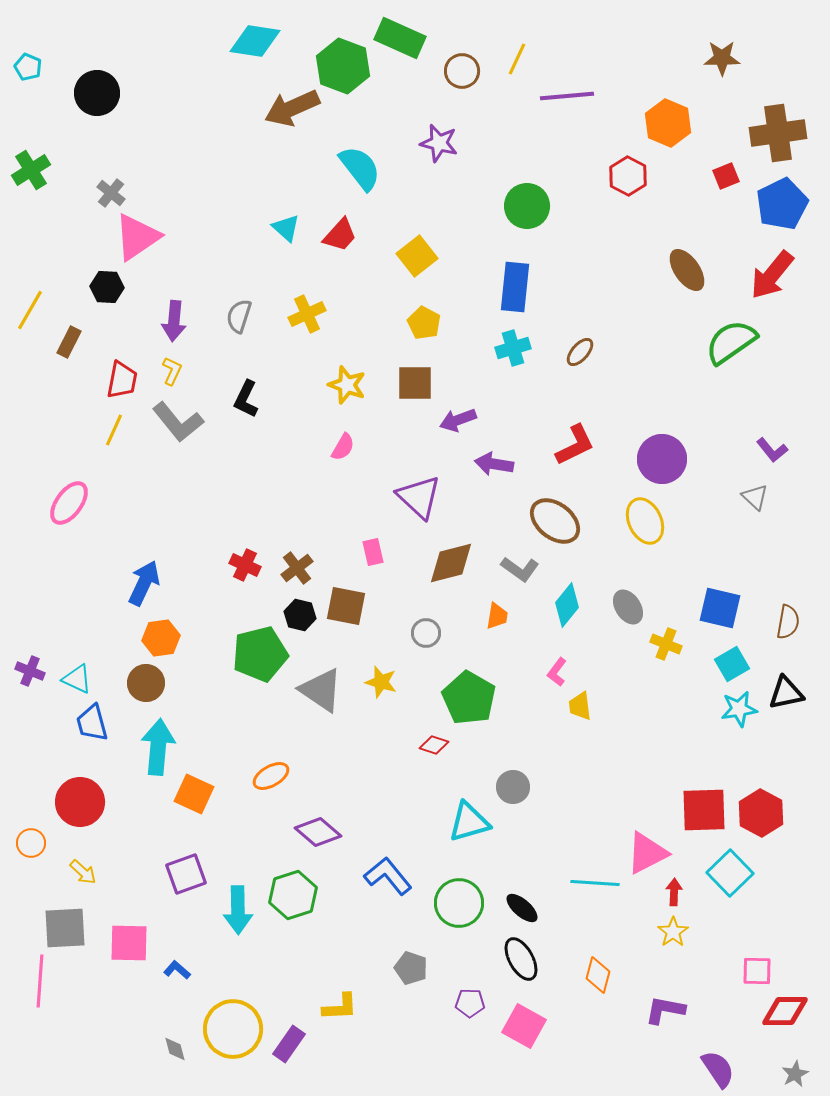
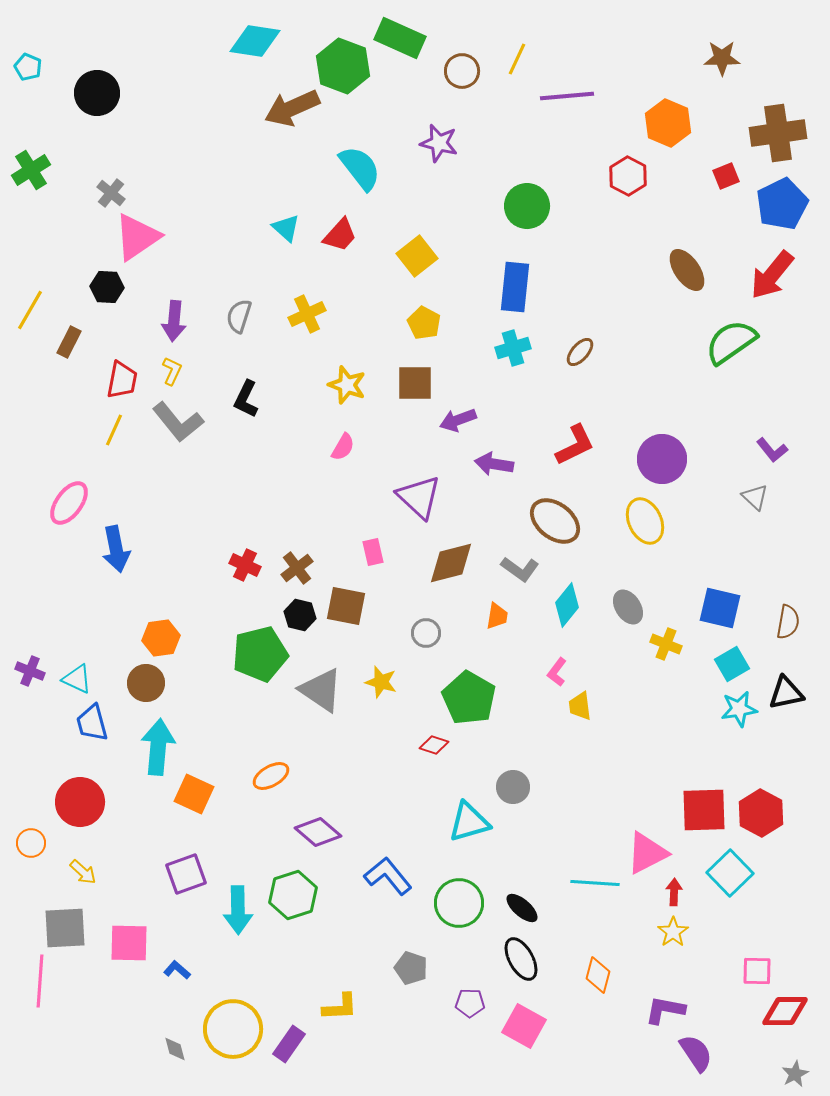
blue arrow at (144, 583): moved 28 px left, 34 px up; rotated 144 degrees clockwise
purple semicircle at (718, 1069): moved 22 px left, 16 px up
